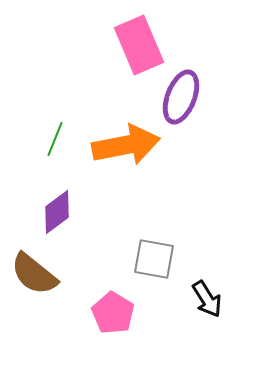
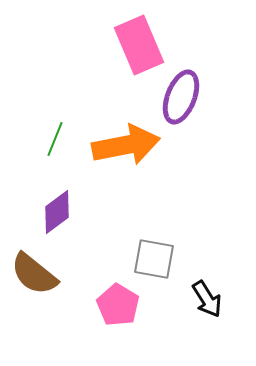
pink pentagon: moved 5 px right, 8 px up
